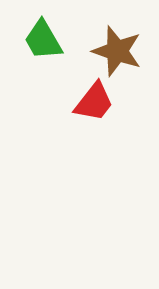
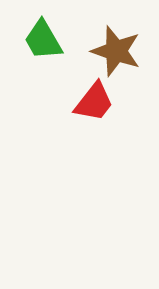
brown star: moved 1 px left
